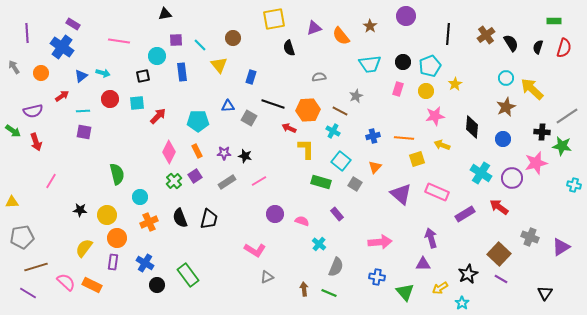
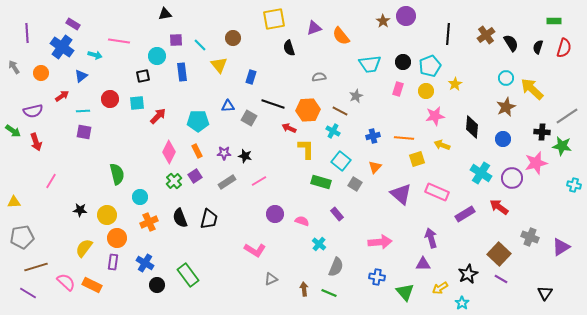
brown star at (370, 26): moved 13 px right, 5 px up
cyan arrow at (103, 73): moved 8 px left, 18 px up
yellow triangle at (12, 202): moved 2 px right
gray triangle at (267, 277): moved 4 px right, 2 px down
